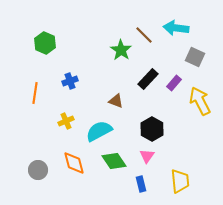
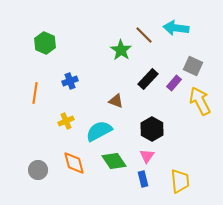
gray square: moved 2 px left, 9 px down
blue rectangle: moved 2 px right, 5 px up
